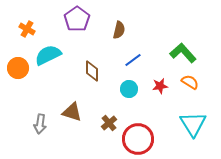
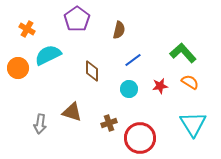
brown cross: rotated 21 degrees clockwise
red circle: moved 2 px right, 1 px up
